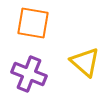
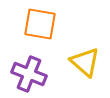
orange square: moved 7 px right, 1 px down
